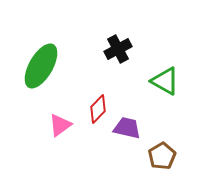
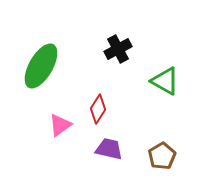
red diamond: rotated 12 degrees counterclockwise
purple trapezoid: moved 18 px left, 21 px down
